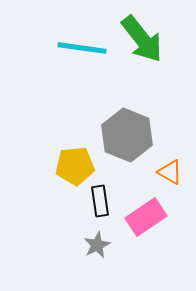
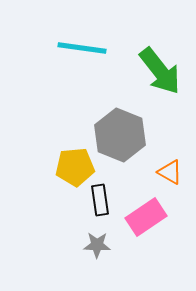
green arrow: moved 18 px right, 32 px down
gray hexagon: moved 7 px left
yellow pentagon: moved 1 px down
black rectangle: moved 1 px up
gray star: rotated 28 degrees clockwise
